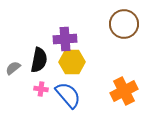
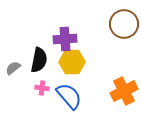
pink cross: moved 1 px right, 1 px up
blue semicircle: moved 1 px right, 1 px down
